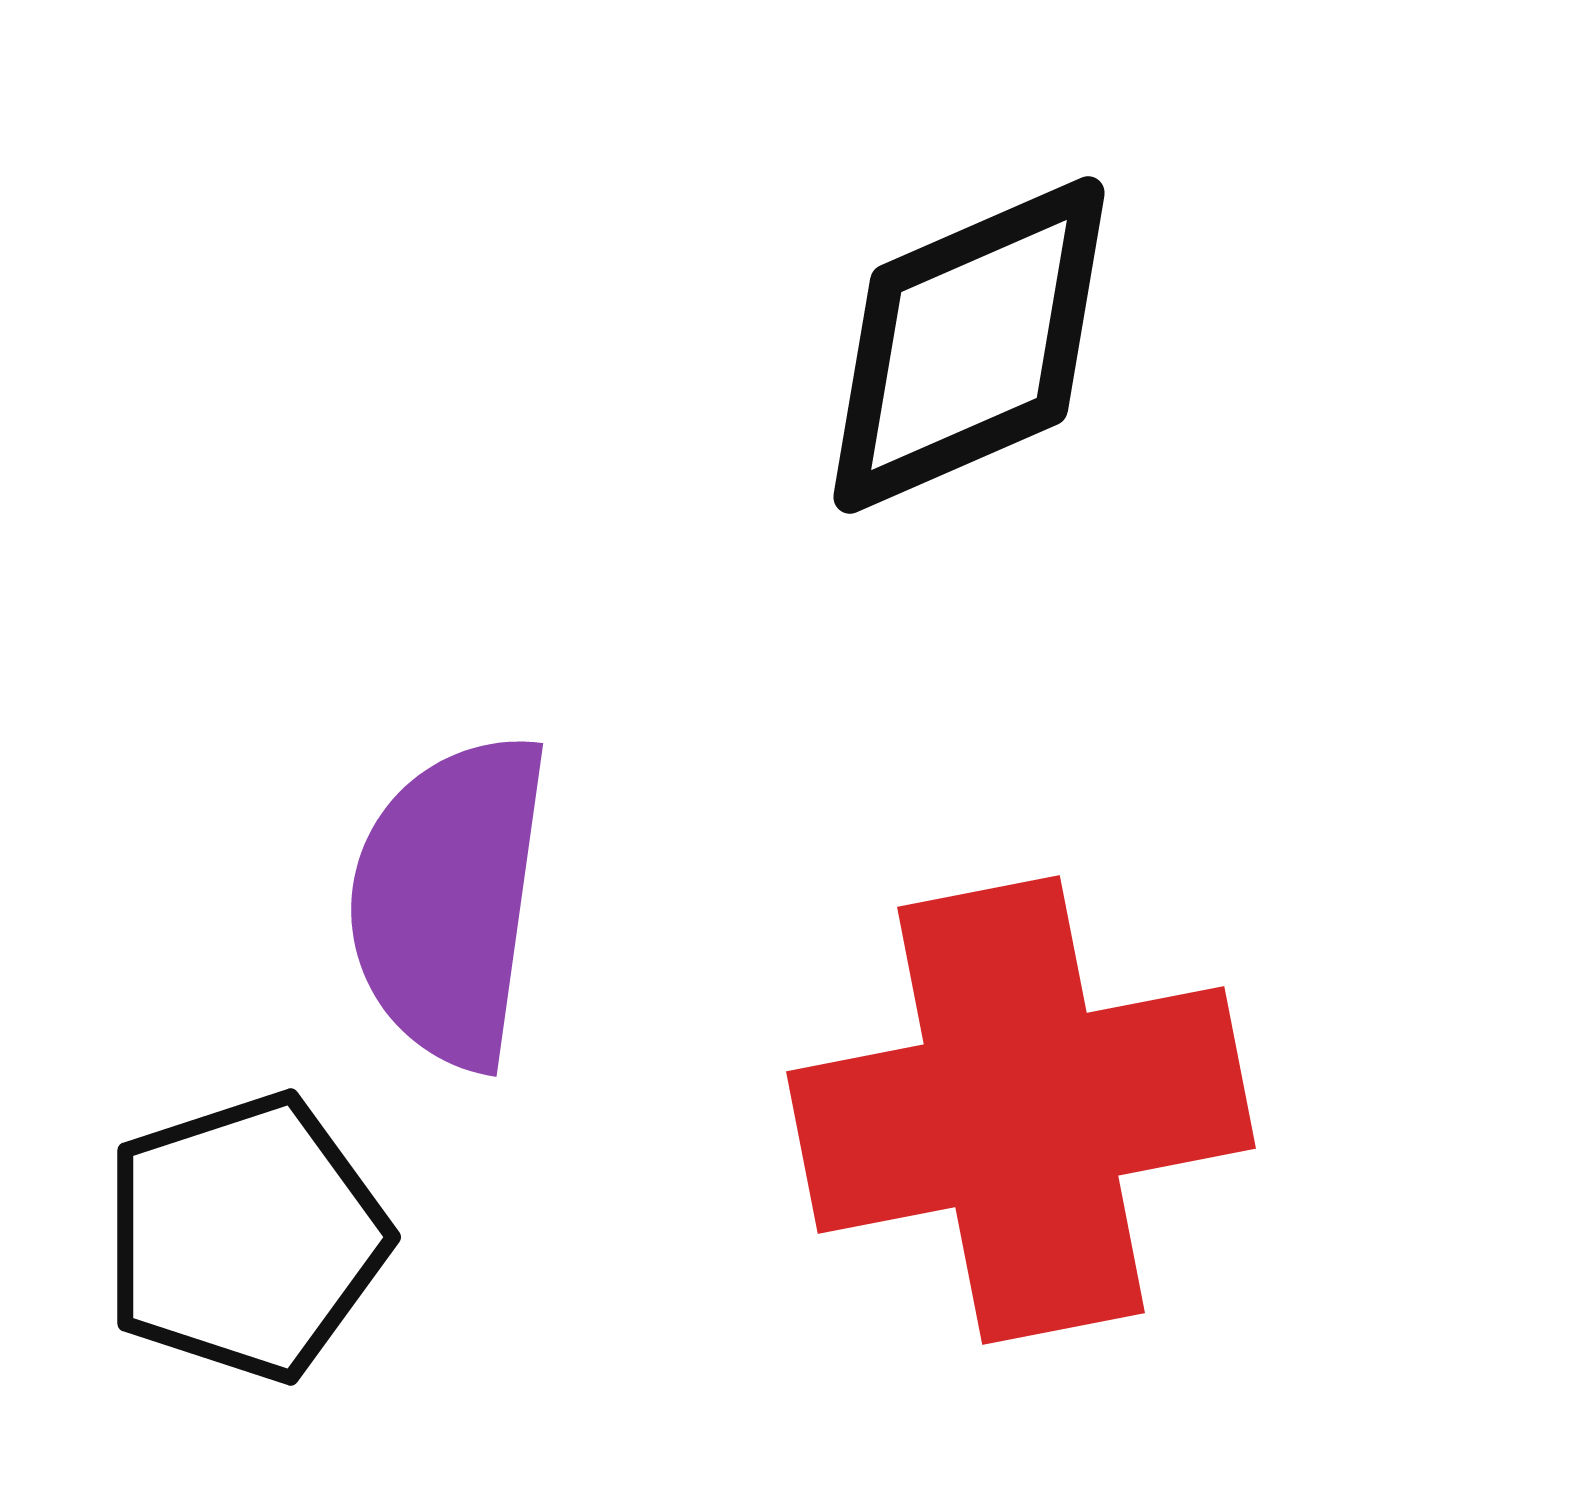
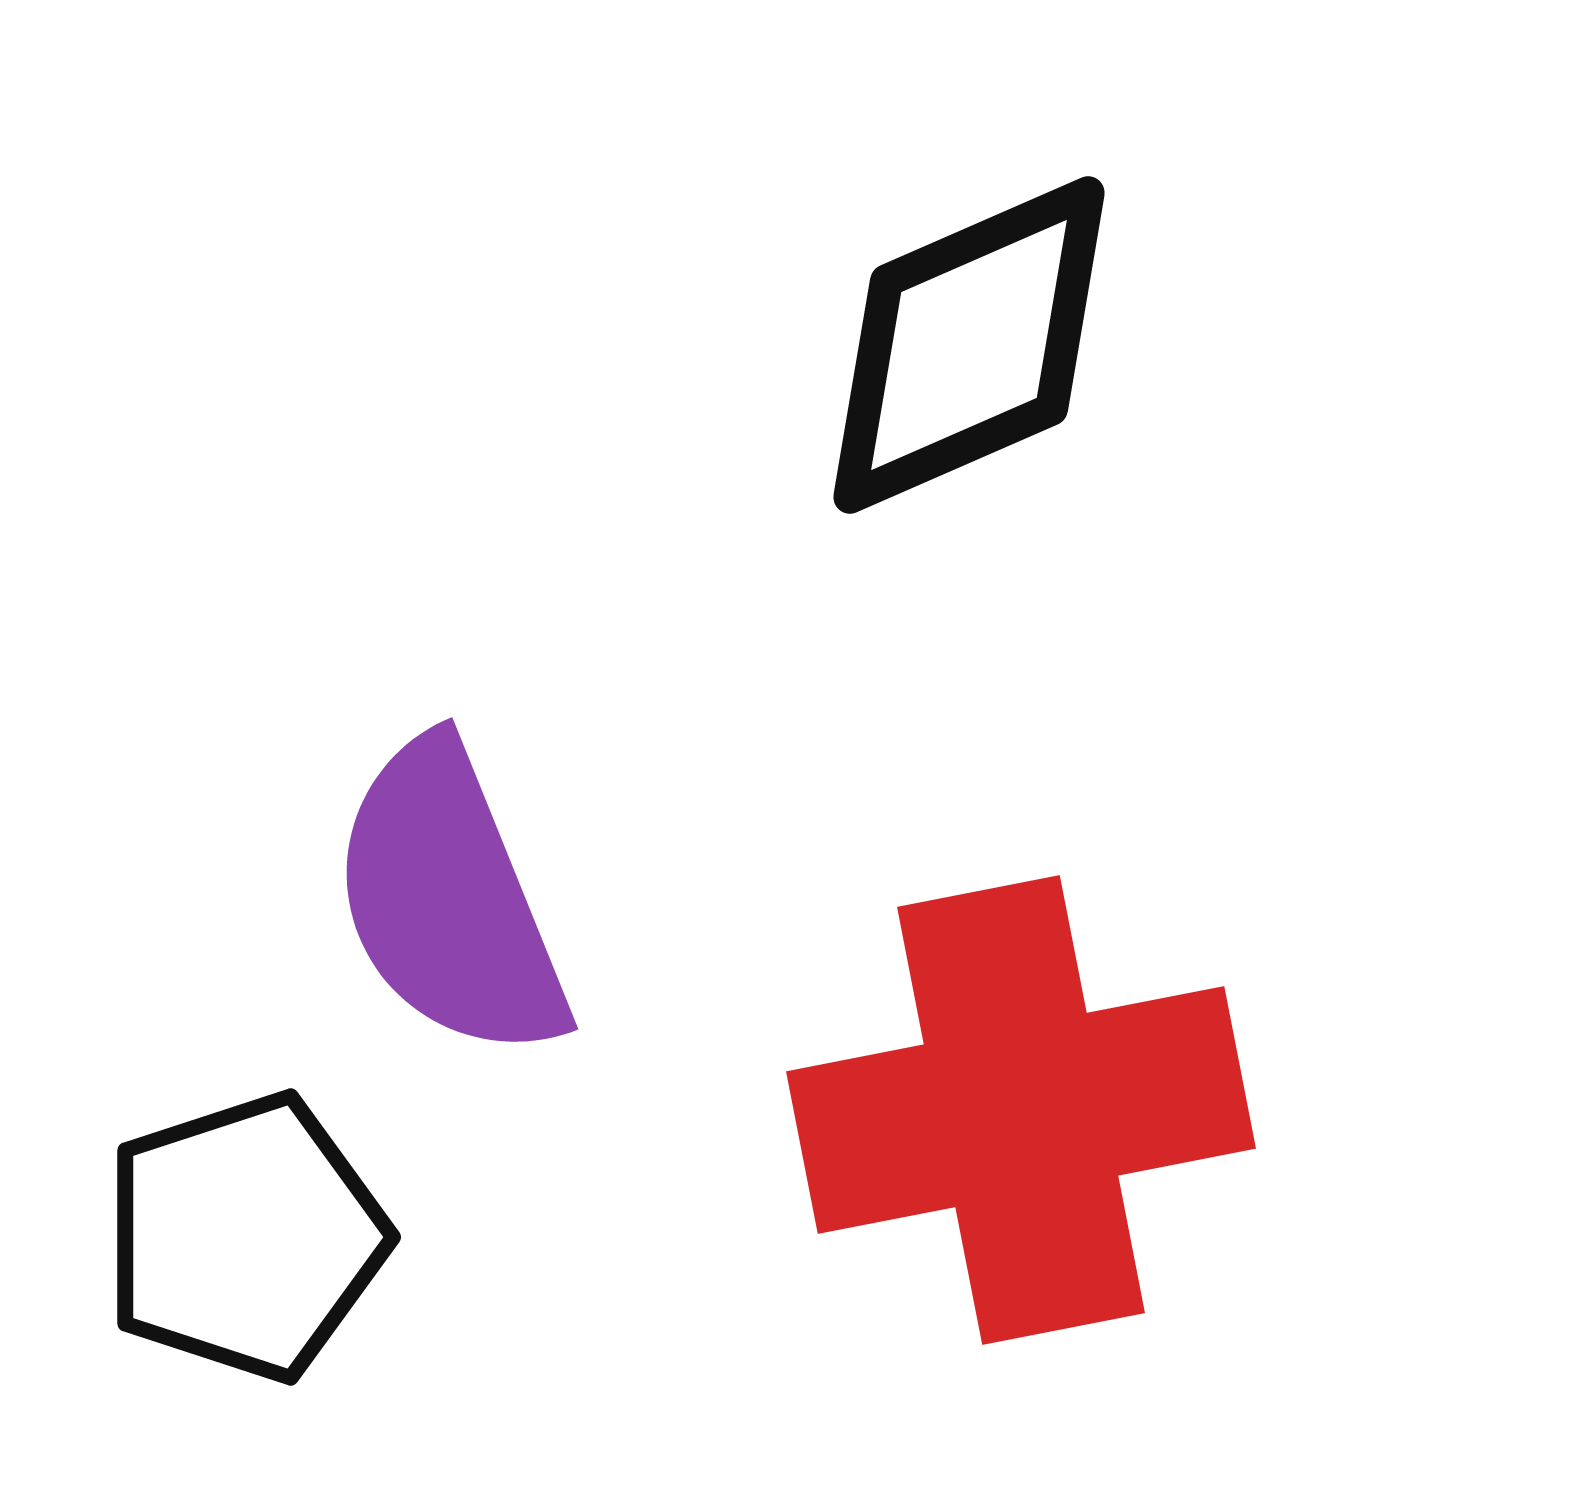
purple semicircle: rotated 30 degrees counterclockwise
